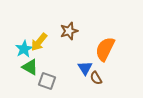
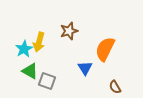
yellow arrow: rotated 24 degrees counterclockwise
green triangle: moved 4 px down
brown semicircle: moved 19 px right, 9 px down
